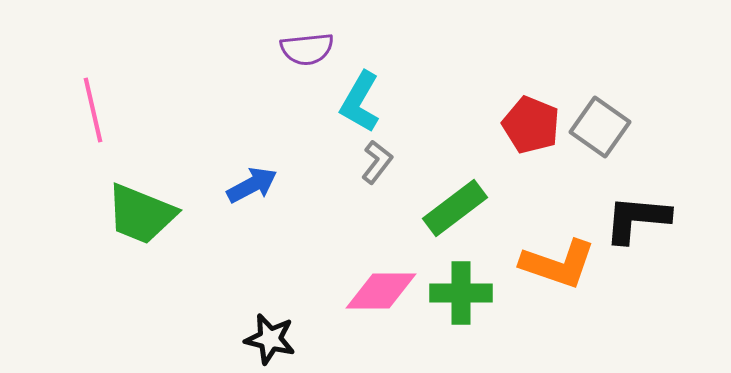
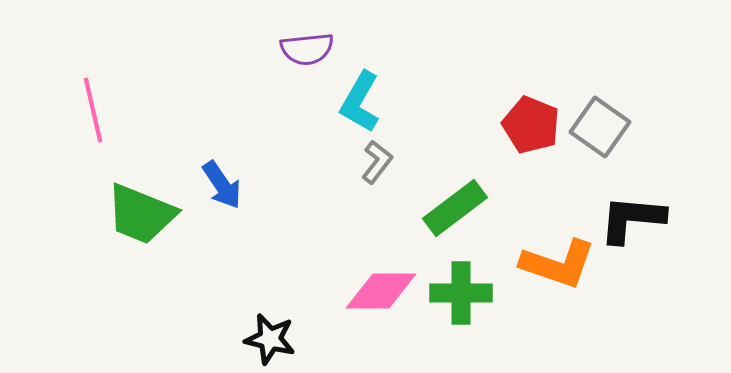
blue arrow: moved 30 px left; rotated 84 degrees clockwise
black L-shape: moved 5 px left
